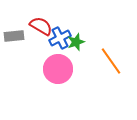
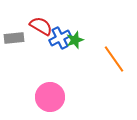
gray rectangle: moved 2 px down
green star: moved 1 px left, 2 px up
orange line: moved 3 px right, 2 px up
pink circle: moved 8 px left, 28 px down
